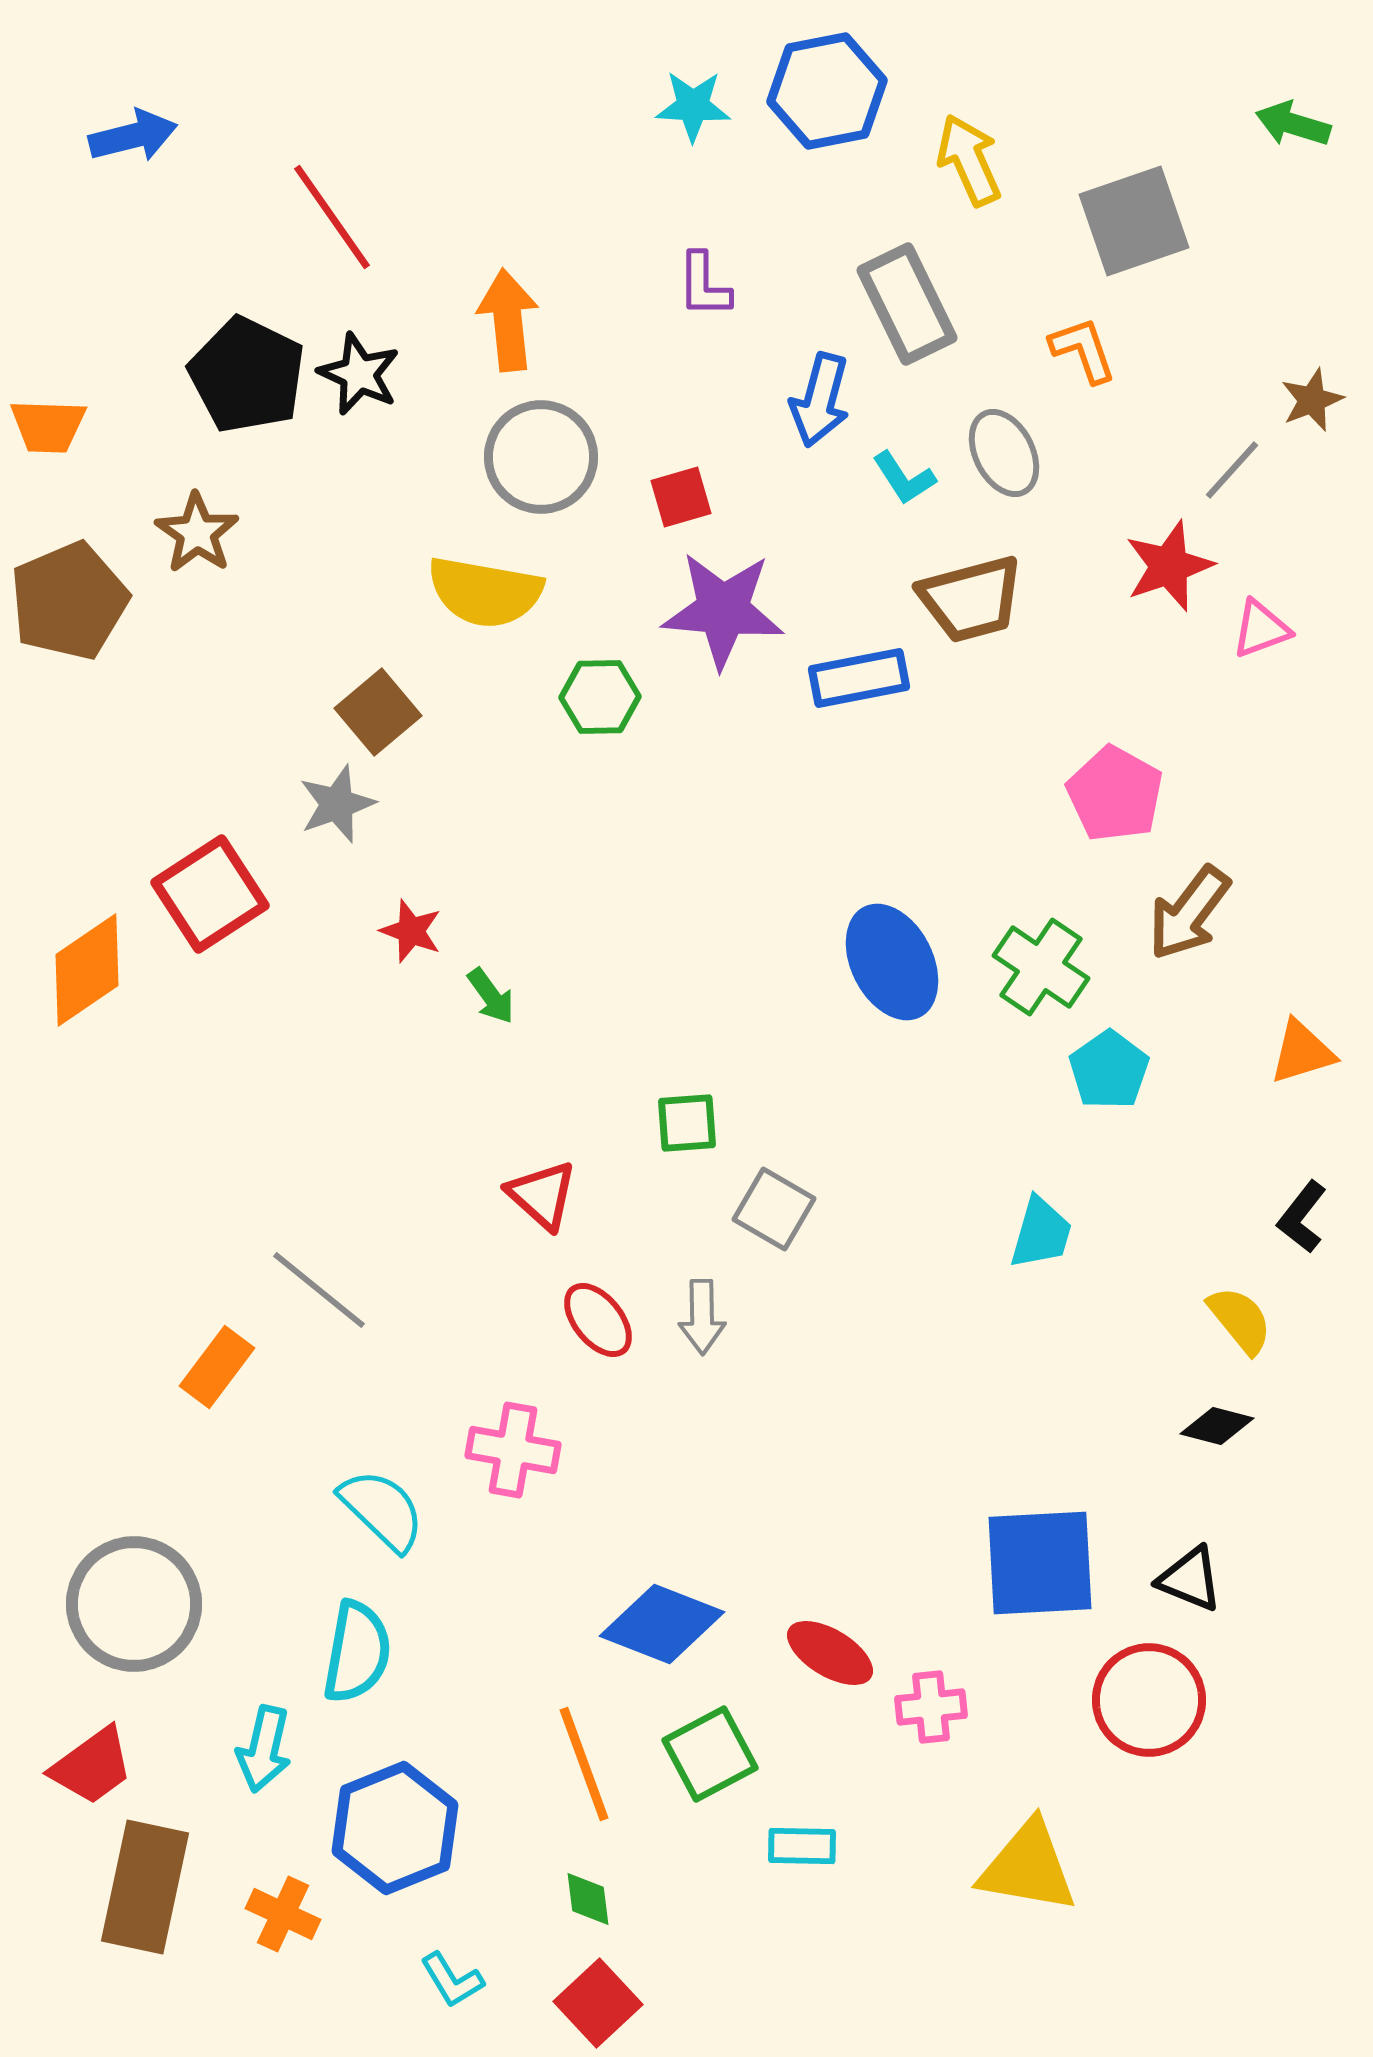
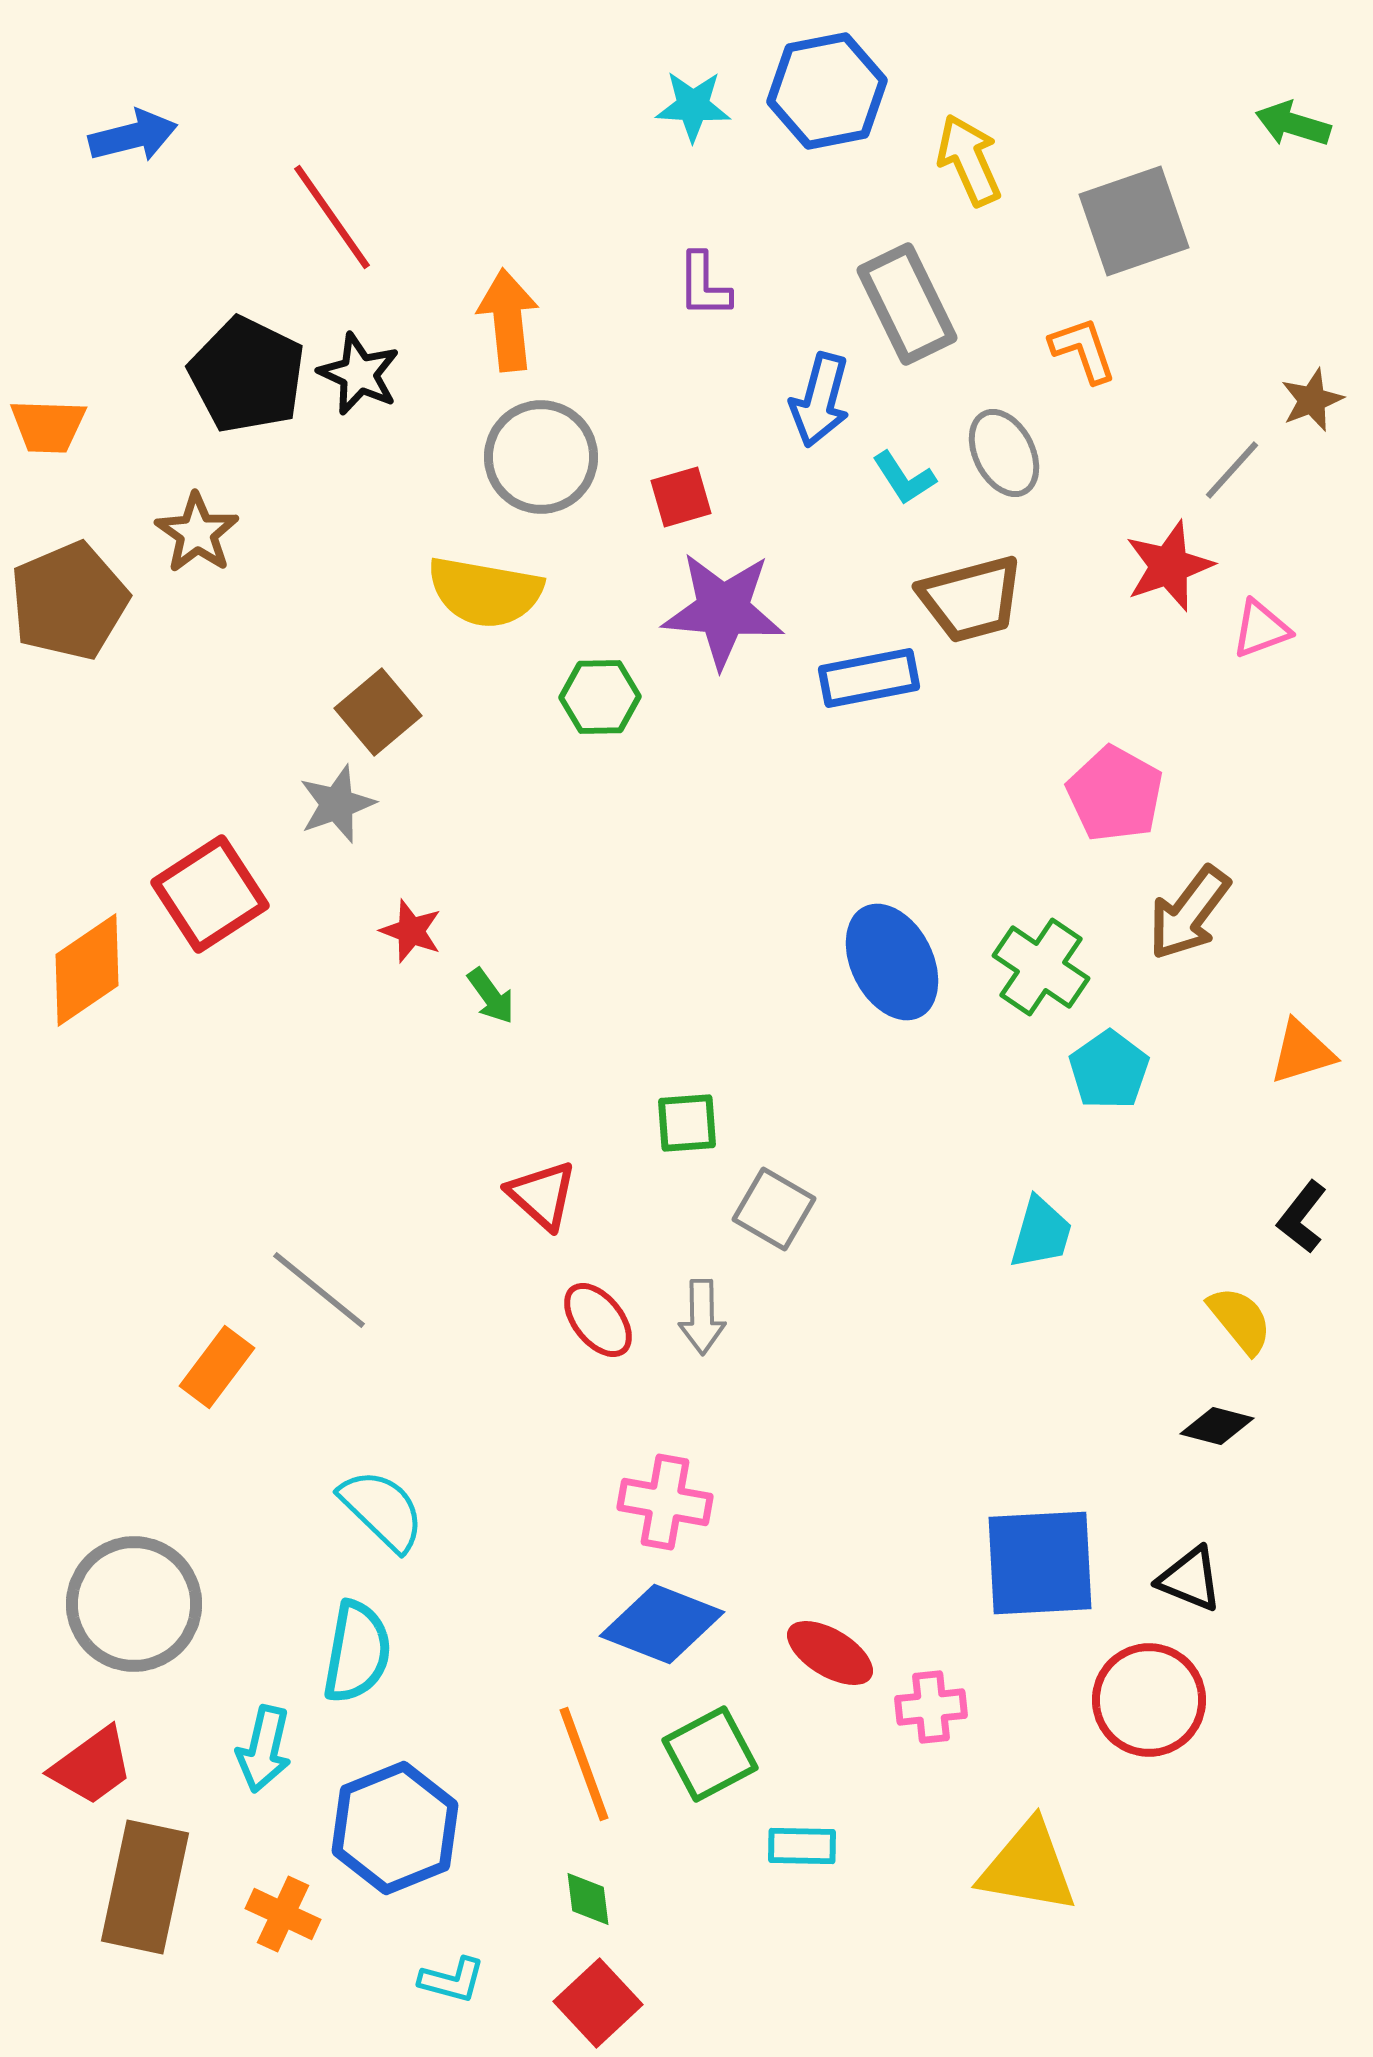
blue rectangle at (859, 678): moved 10 px right
pink cross at (513, 1450): moved 152 px right, 52 px down
cyan L-shape at (452, 1980): rotated 44 degrees counterclockwise
